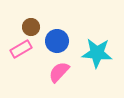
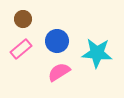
brown circle: moved 8 px left, 8 px up
pink rectangle: rotated 10 degrees counterclockwise
pink semicircle: rotated 15 degrees clockwise
